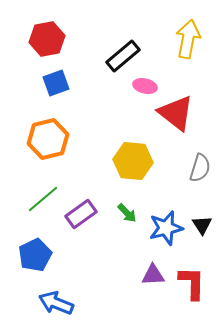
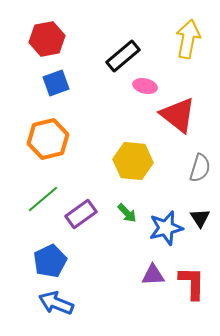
red triangle: moved 2 px right, 2 px down
black triangle: moved 2 px left, 7 px up
blue pentagon: moved 15 px right, 6 px down
